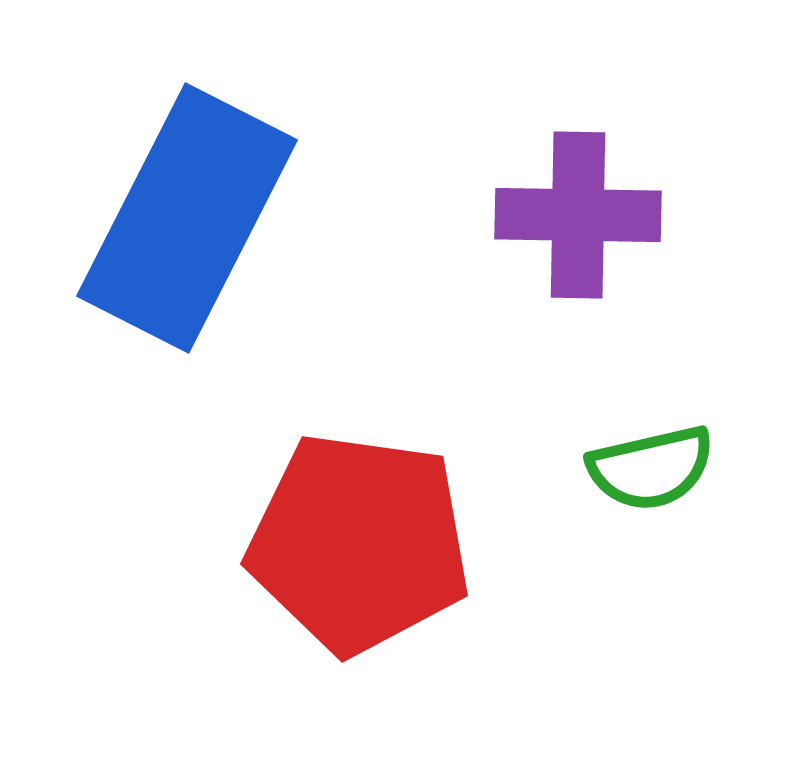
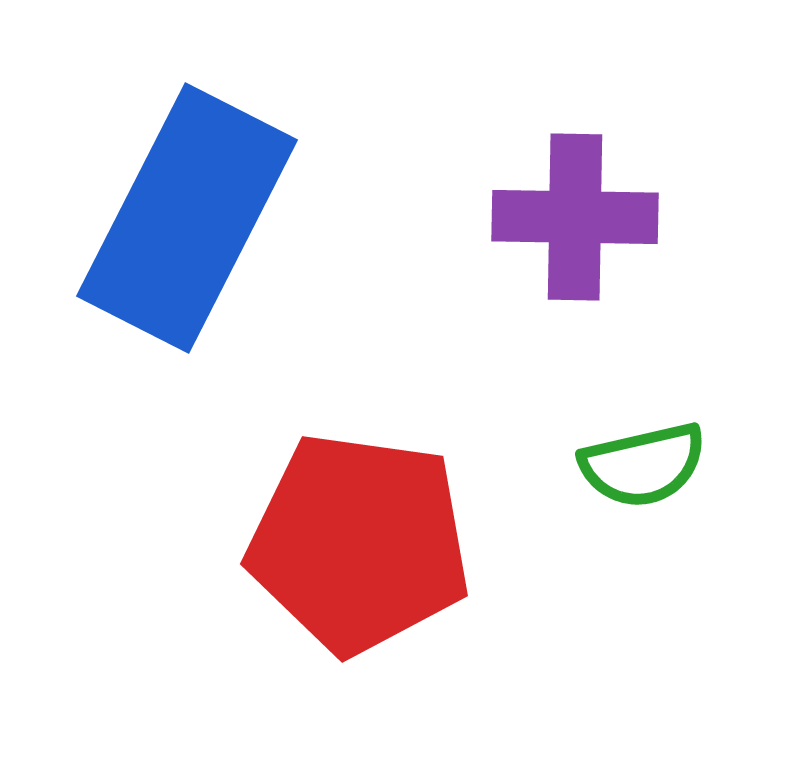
purple cross: moved 3 px left, 2 px down
green semicircle: moved 8 px left, 3 px up
